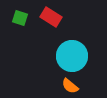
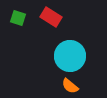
green square: moved 2 px left
cyan circle: moved 2 px left
